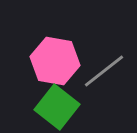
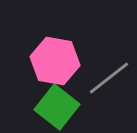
gray line: moved 5 px right, 7 px down
